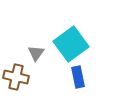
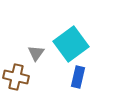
blue rectangle: rotated 25 degrees clockwise
